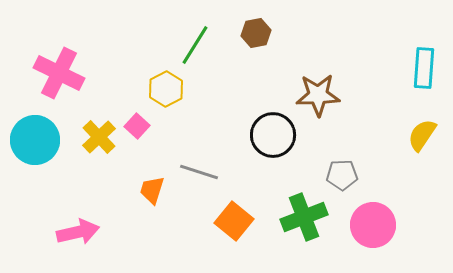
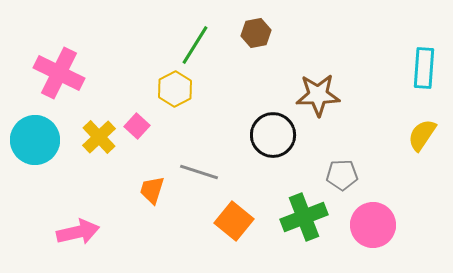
yellow hexagon: moved 9 px right
